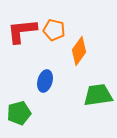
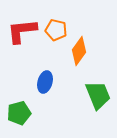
orange pentagon: moved 2 px right
blue ellipse: moved 1 px down
green trapezoid: rotated 76 degrees clockwise
